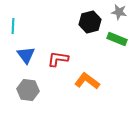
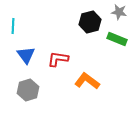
gray hexagon: rotated 25 degrees counterclockwise
